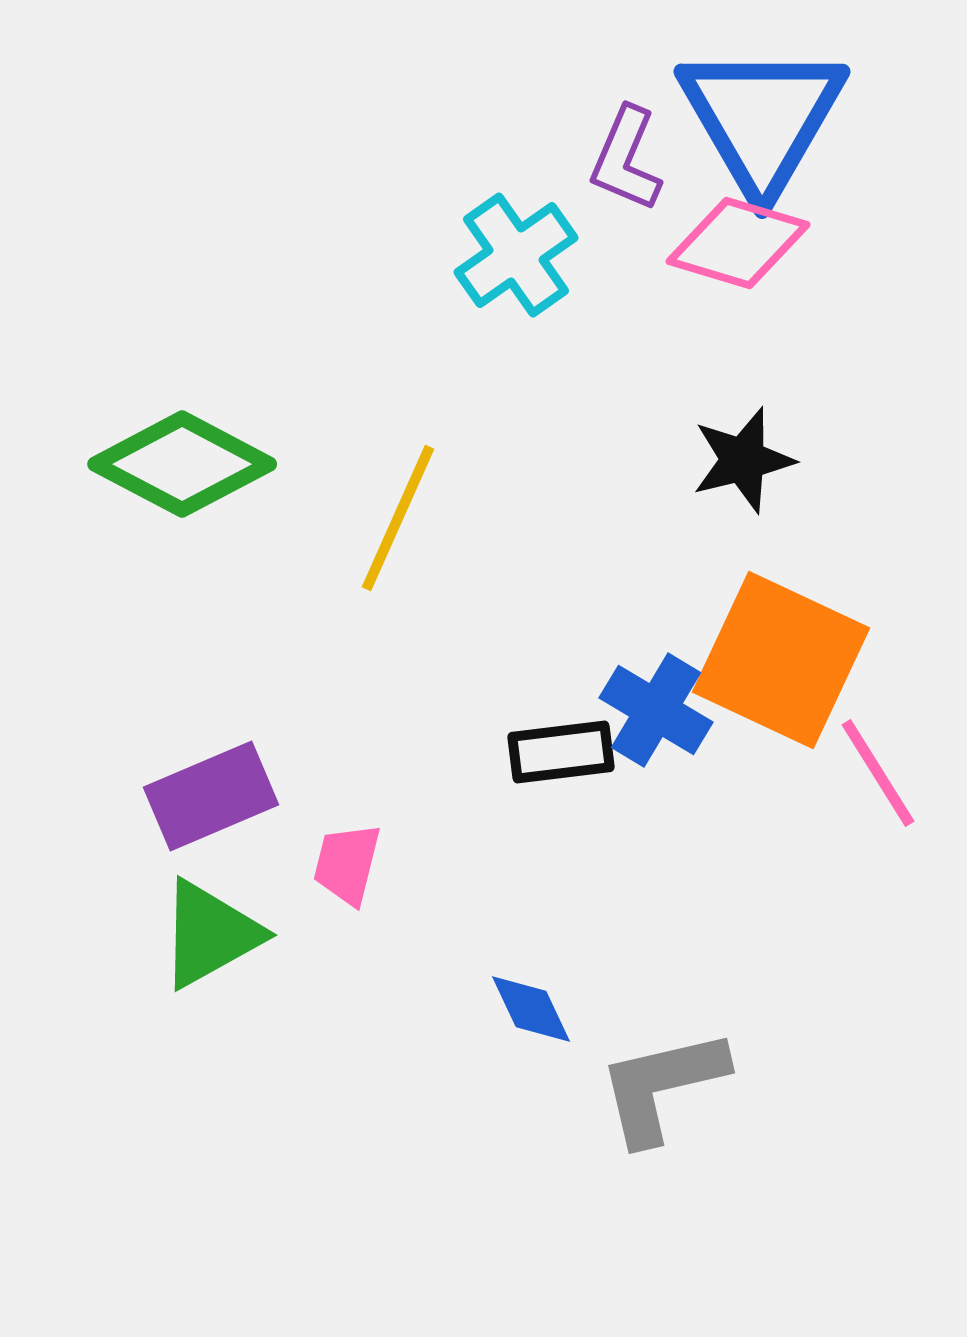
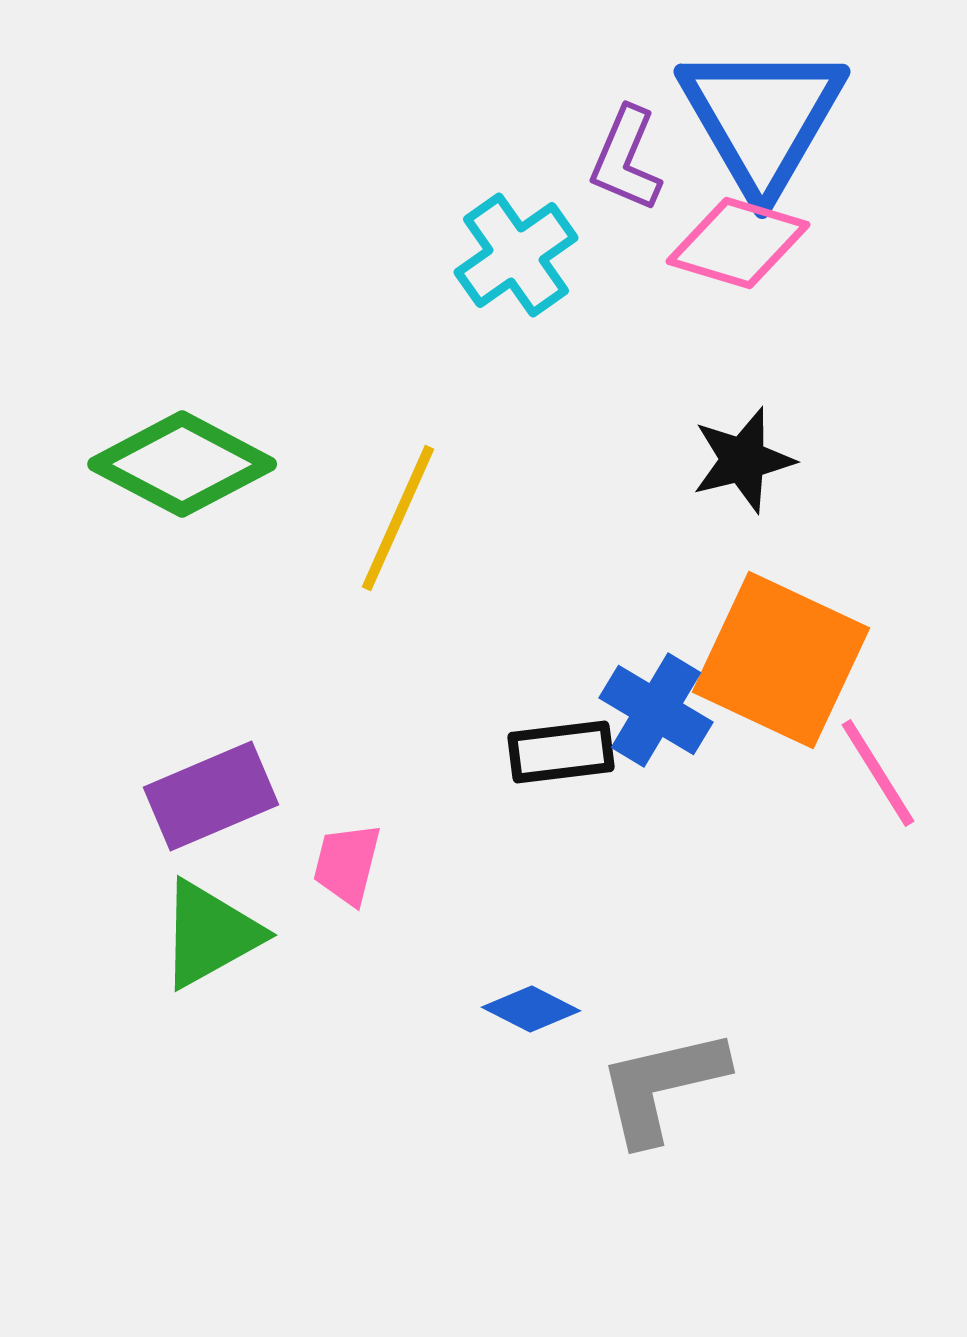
blue diamond: rotated 38 degrees counterclockwise
